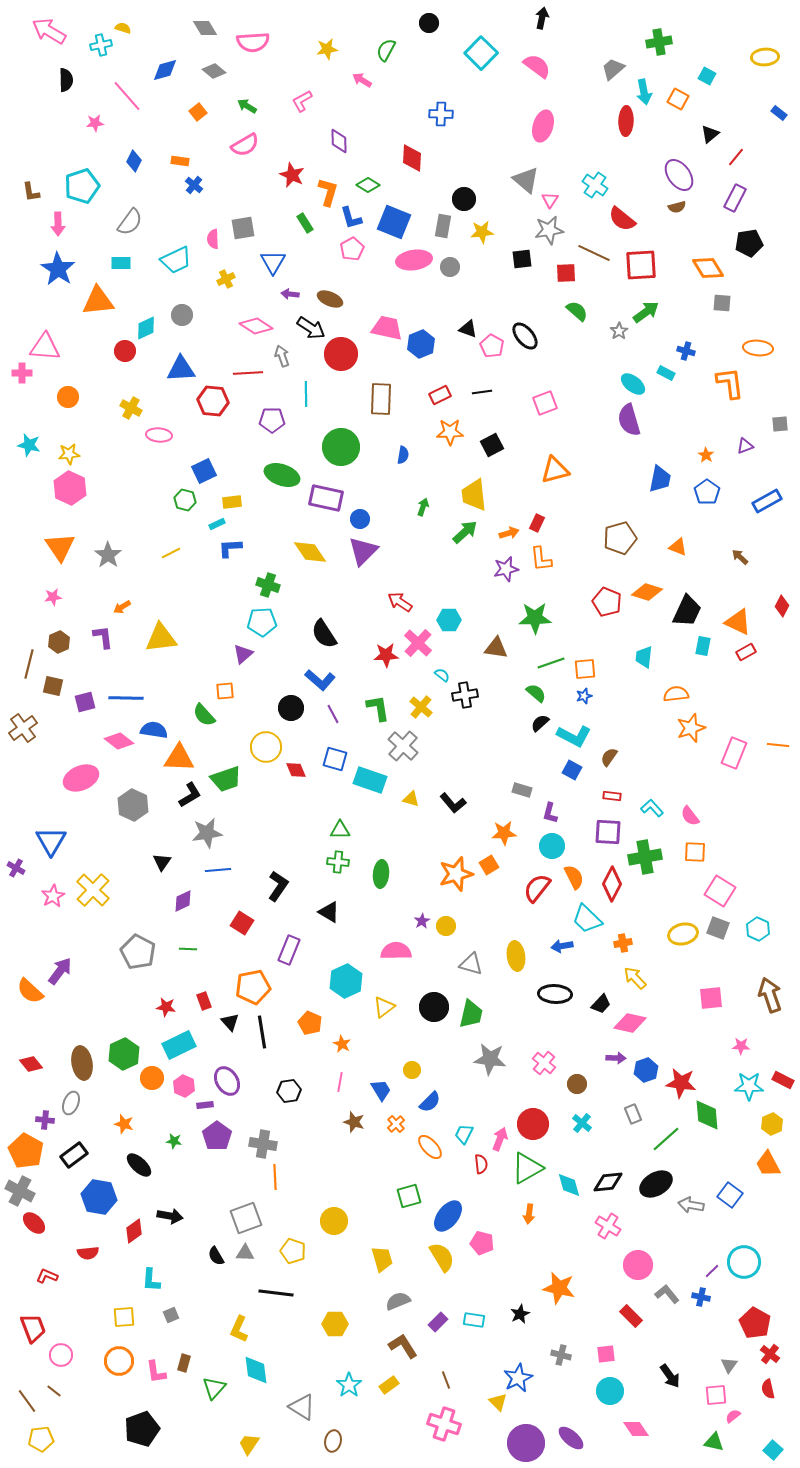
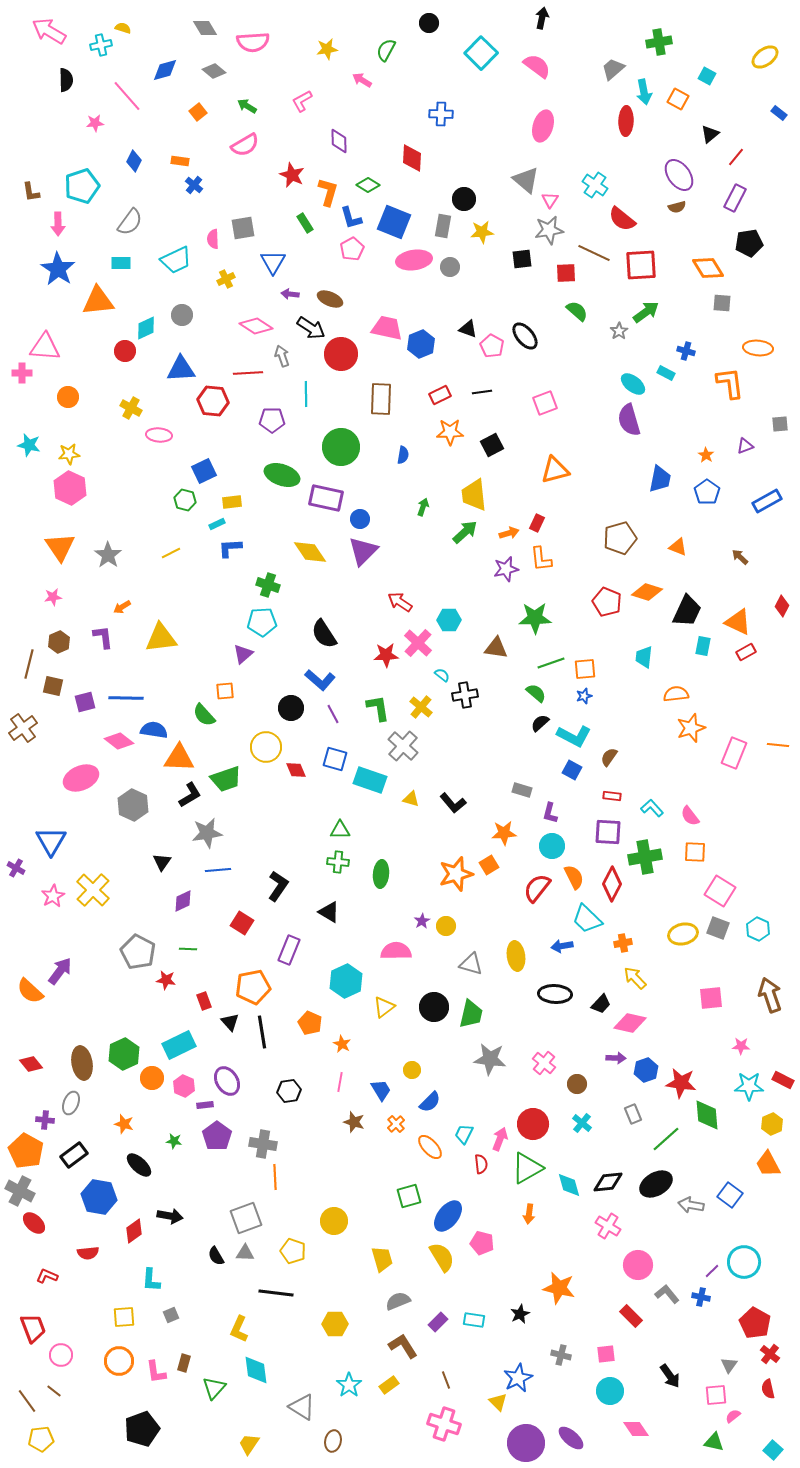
yellow ellipse at (765, 57): rotated 32 degrees counterclockwise
red star at (166, 1007): moved 27 px up
